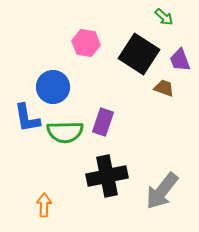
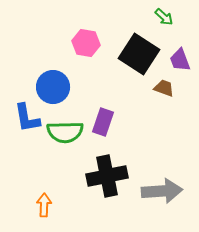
gray arrow: rotated 132 degrees counterclockwise
